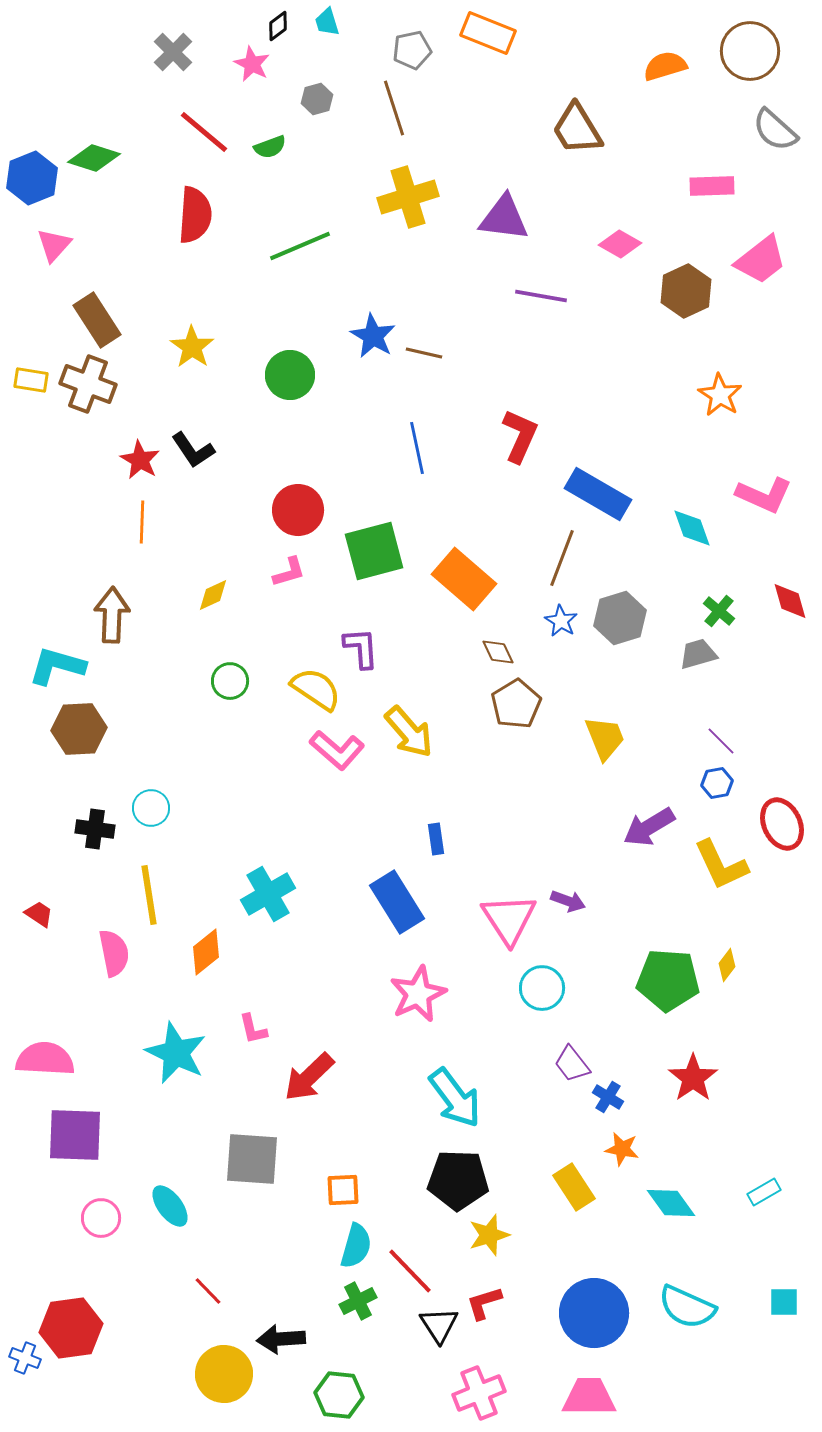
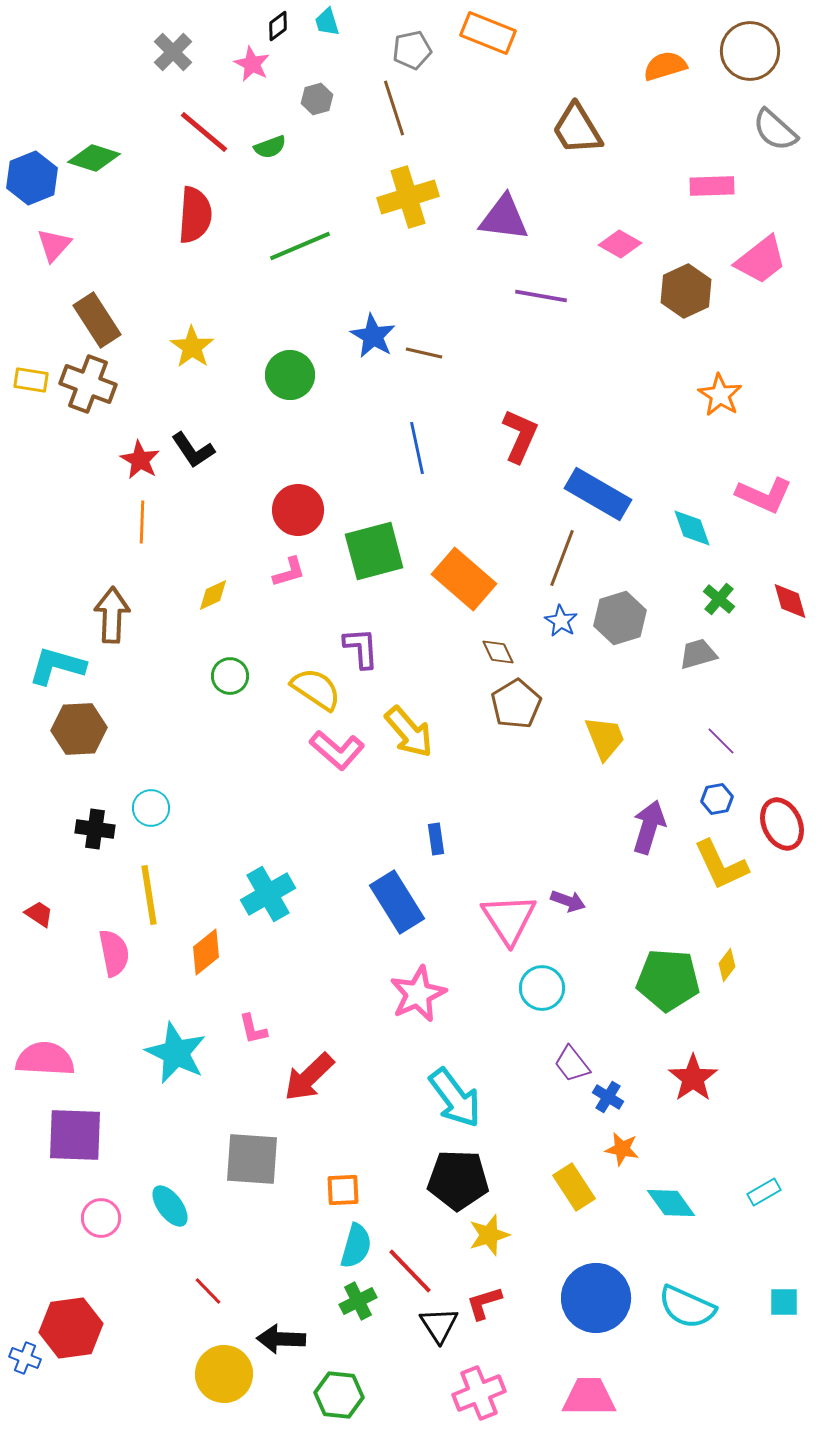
green cross at (719, 611): moved 12 px up
green circle at (230, 681): moved 5 px up
blue hexagon at (717, 783): moved 16 px down
purple arrow at (649, 827): rotated 138 degrees clockwise
blue circle at (594, 1313): moved 2 px right, 15 px up
black arrow at (281, 1339): rotated 6 degrees clockwise
